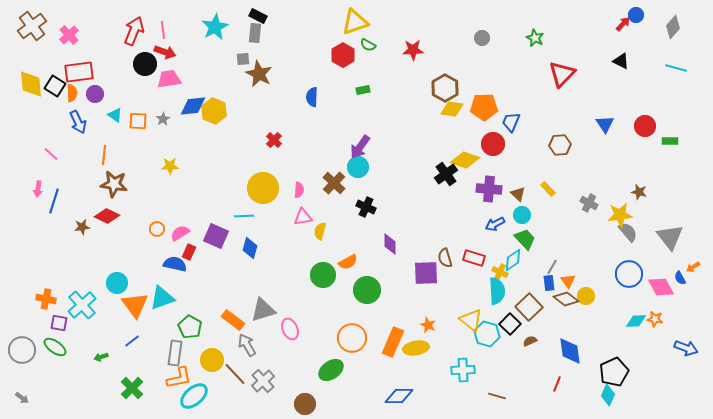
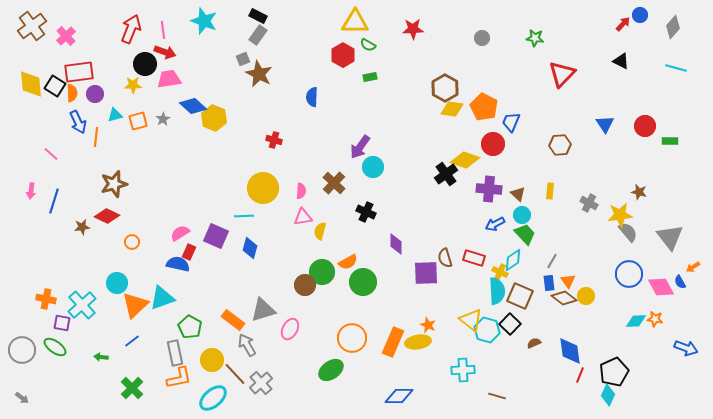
blue circle at (636, 15): moved 4 px right
yellow triangle at (355, 22): rotated 20 degrees clockwise
cyan star at (215, 27): moved 11 px left, 6 px up; rotated 24 degrees counterclockwise
red arrow at (134, 31): moved 3 px left, 2 px up
gray rectangle at (255, 33): moved 3 px right, 2 px down; rotated 30 degrees clockwise
pink cross at (69, 35): moved 3 px left, 1 px down
green star at (535, 38): rotated 18 degrees counterclockwise
red star at (413, 50): moved 21 px up
gray square at (243, 59): rotated 16 degrees counterclockwise
green rectangle at (363, 90): moved 7 px right, 13 px up
blue diamond at (193, 106): rotated 48 degrees clockwise
orange pentagon at (484, 107): rotated 28 degrees clockwise
yellow hexagon at (214, 111): moved 7 px down
cyan triangle at (115, 115): rotated 49 degrees counterclockwise
orange square at (138, 121): rotated 18 degrees counterclockwise
red cross at (274, 140): rotated 28 degrees counterclockwise
orange line at (104, 155): moved 8 px left, 18 px up
yellow star at (170, 166): moved 37 px left, 81 px up
cyan circle at (358, 167): moved 15 px right
brown star at (114, 184): rotated 24 degrees counterclockwise
pink arrow at (38, 189): moved 7 px left, 2 px down
yellow rectangle at (548, 189): moved 2 px right, 2 px down; rotated 49 degrees clockwise
pink semicircle at (299, 190): moved 2 px right, 1 px down
black cross at (366, 207): moved 5 px down
orange circle at (157, 229): moved 25 px left, 13 px down
green trapezoid at (525, 239): moved 5 px up
purple diamond at (390, 244): moved 6 px right
blue semicircle at (175, 264): moved 3 px right
gray line at (552, 267): moved 6 px up
green circle at (323, 275): moved 1 px left, 3 px up
blue semicircle at (680, 278): moved 4 px down
green circle at (367, 290): moved 4 px left, 8 px up
brown diamond at (566, 299): moved 2 px left, 1 px up
orange triangle at (135, 305): rotated 24 degrees clockwise
brown square at (529, 307): moved 9 px left, 11 px up; rotated 24 degrees counterclockwise
purple square at (59, 323): moved 3 px right
pink ellipse at (290, 329): rotated 50 degrees clockwise
cyan hexagon at (487, 334): moved 4 px up
brown semicircle at (530, 341): moved 4 px right, 2 px down
yellow ellipse at (416, 348): moved 2 px right, 6 px up
gray rectangle at (175, 353): rotated 20 degrees counterclockwise
green arrow at (101, 357): rotated 24 degrees clockwise
gray cross at (263, 381): moved 2 px left, 2 px down
red line at (557, 384): moved 23 px right, 9 px up
cyan ellipse at (194, 396): moved 19 px right, 2 px down
brown circle at (305, 404): moved 119 px up
